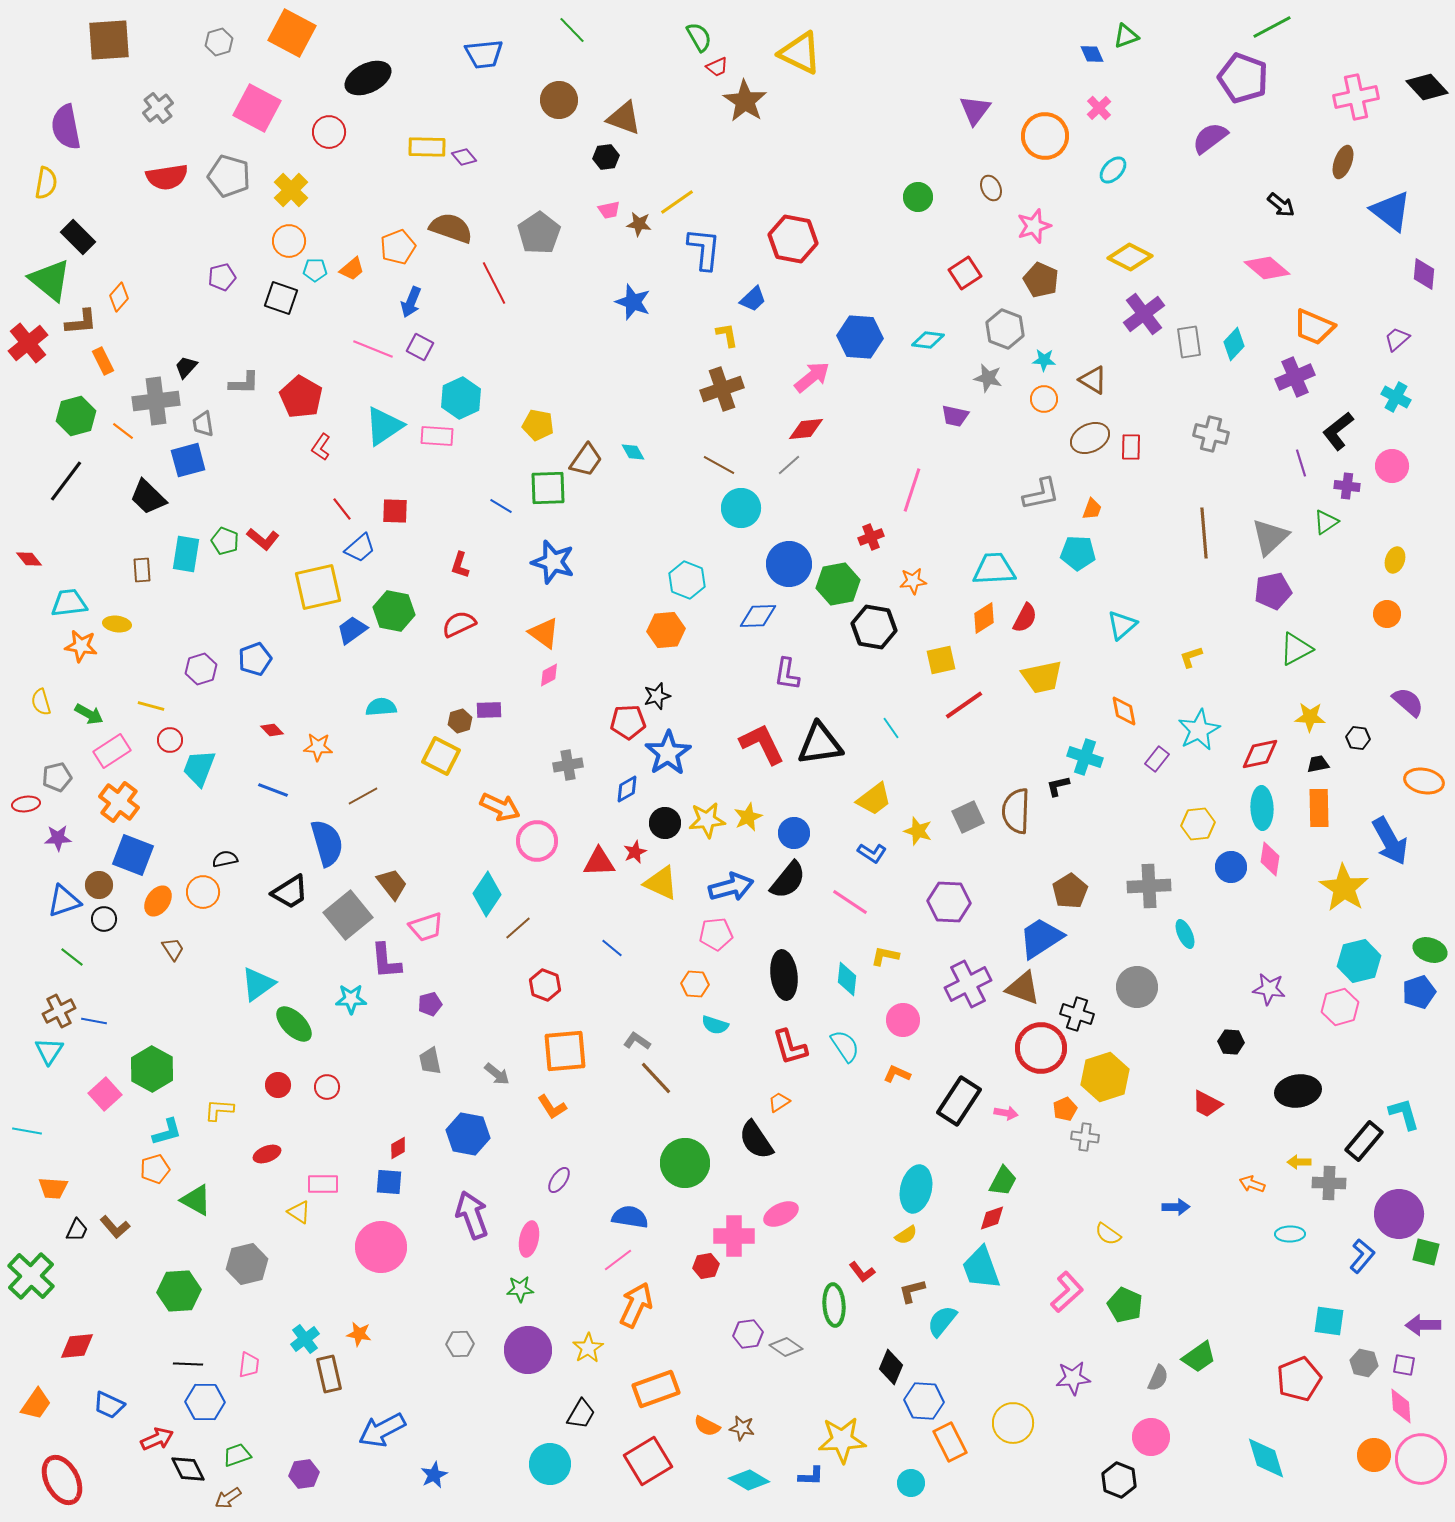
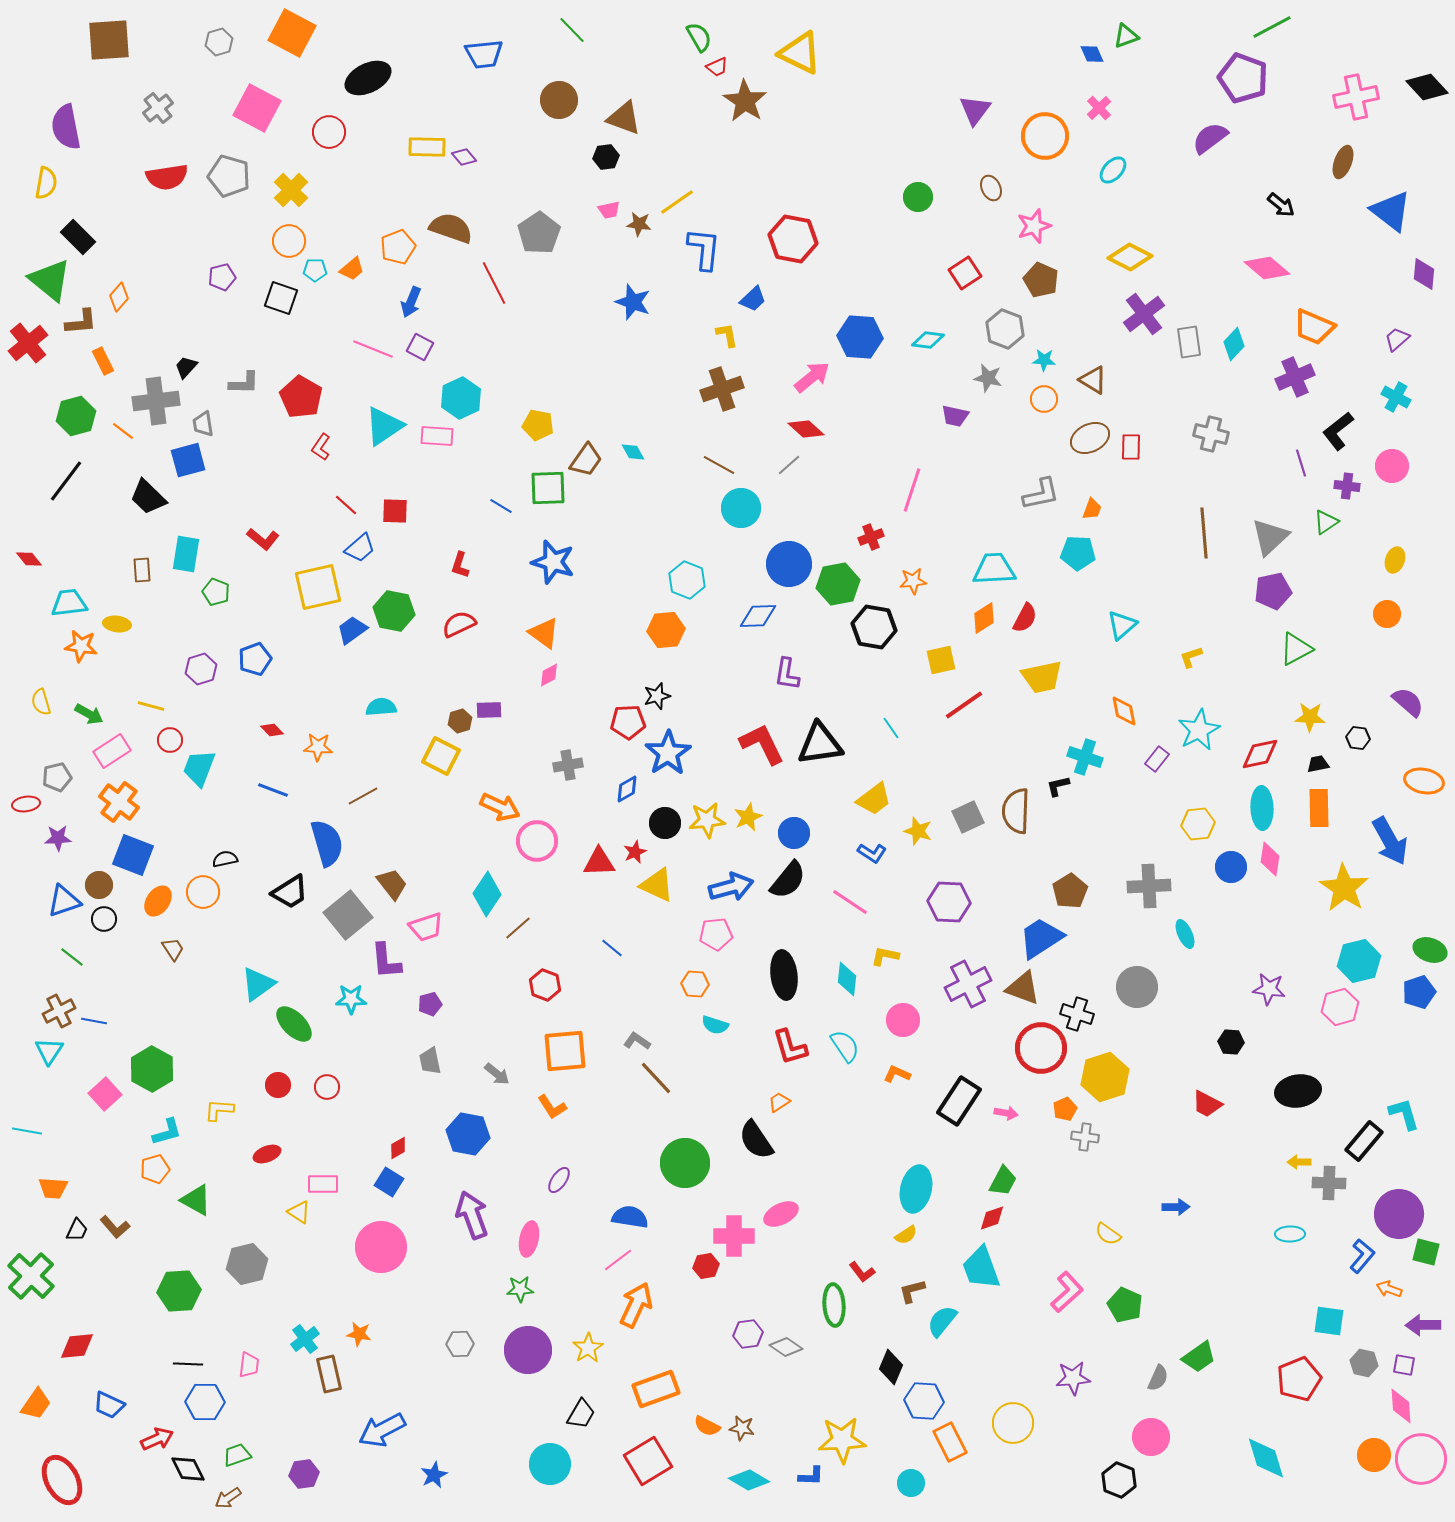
red diamond at (806, 429): rotated 48 degrees clockwise
red line at (342, 509): moved 4 px right, 4 px up; rotated 10 degrees counterclockwise
green pentagon at (225, 541): moved 9 px left, 51 px down
yellow triangle at (661, 883): moved 4 px left, 2 px down
blue square at (389, 1182): rotated 28 degrees clockwise
orange arrow at (1252, 1184): moved 137 px right, 105 px down
